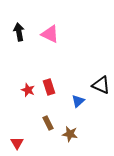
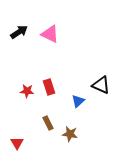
black arrow: rotated 66 degrees clockwise
red star: moved 1 px left, 1 px down; rotated 16 degrees counterclockwise
